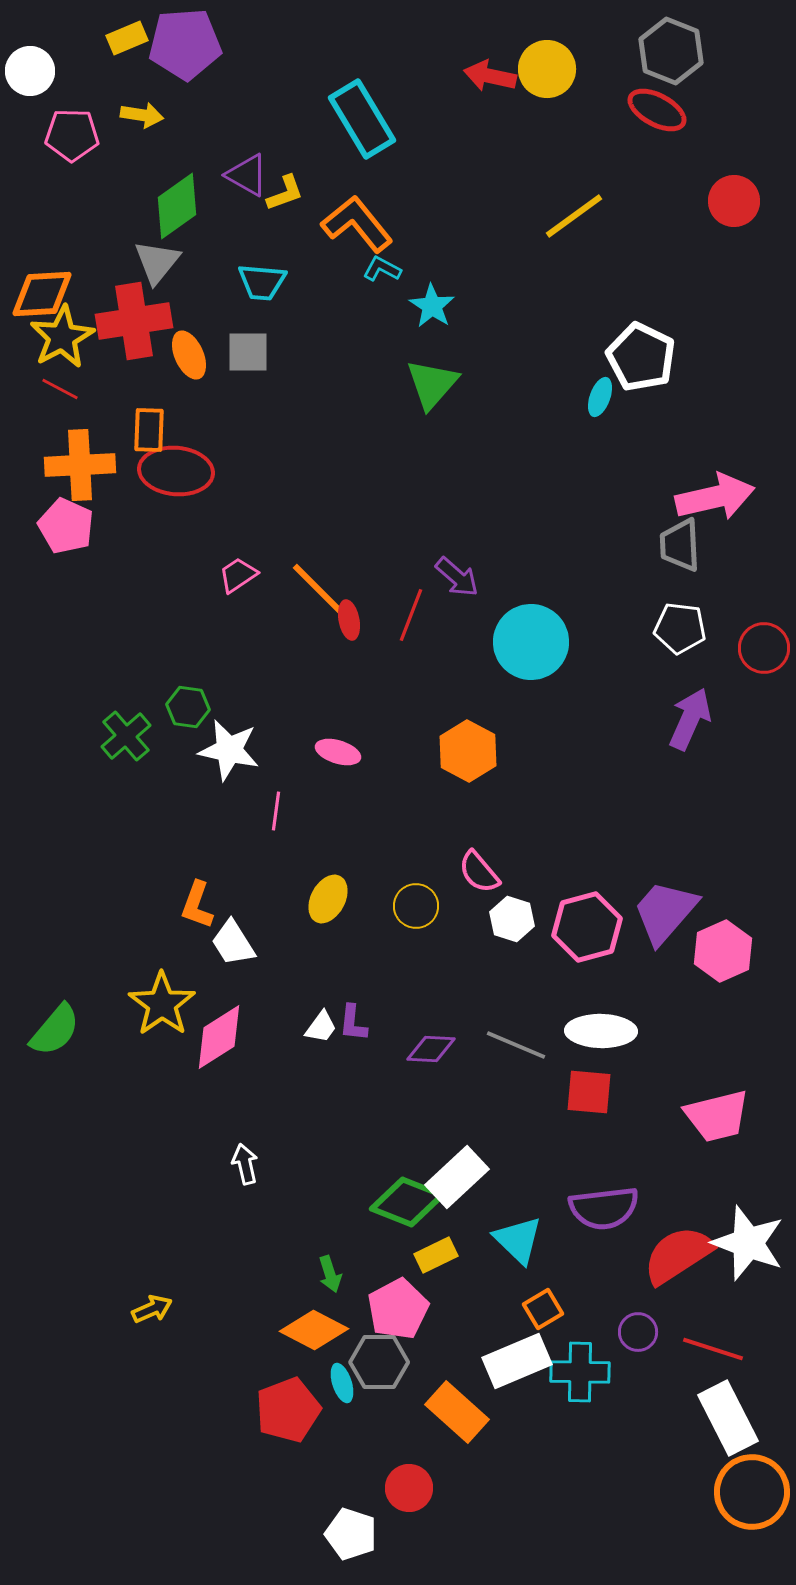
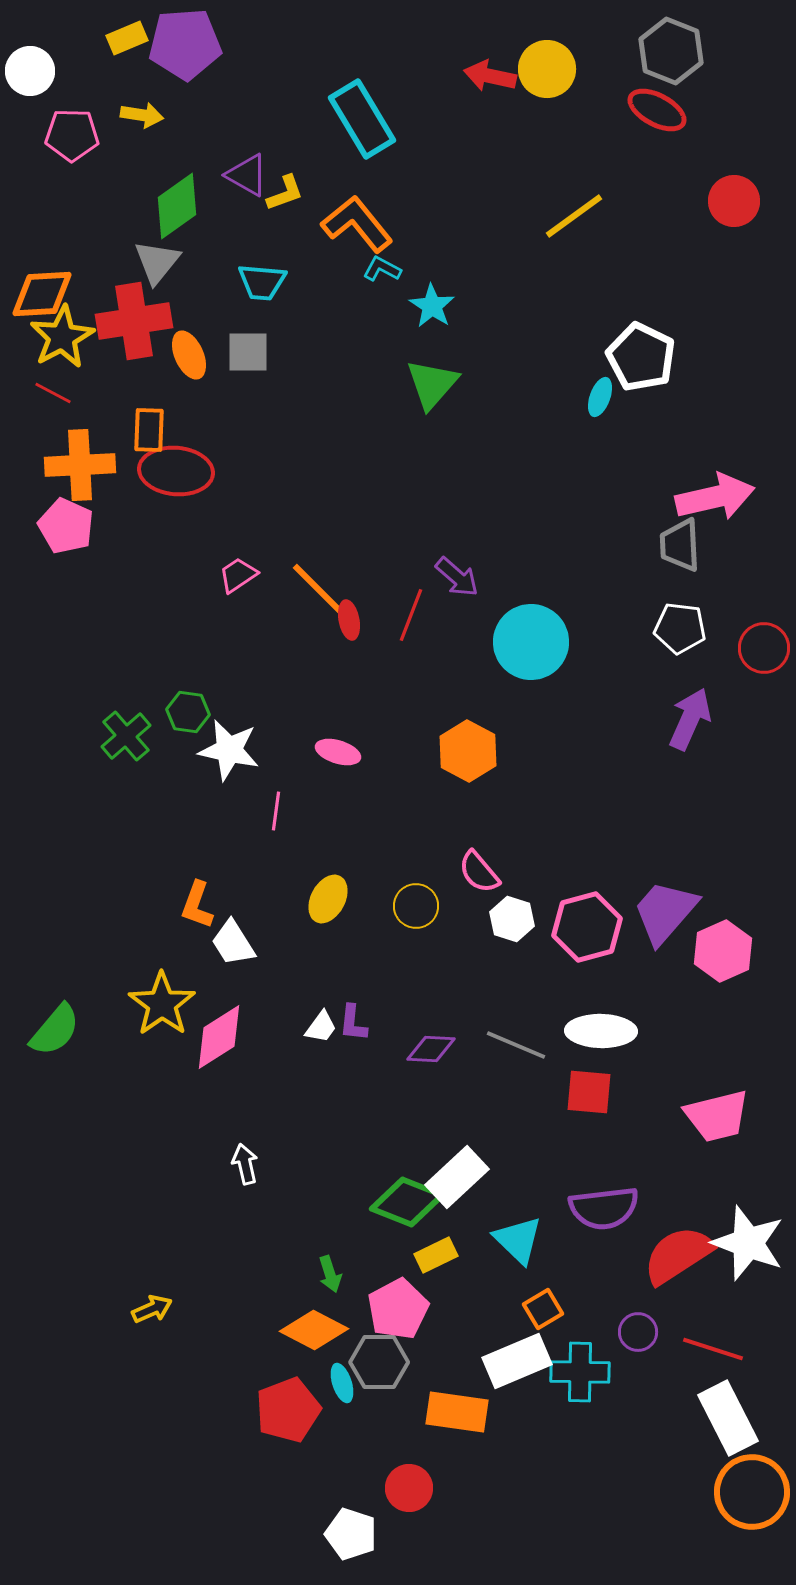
red line at (60, 389): moved 7 px left, 4 px down
green hexagon at (188, 707): moved 5 px down
orange rectangle at (457, 1412): rotated 34 degrees counterclockwise
